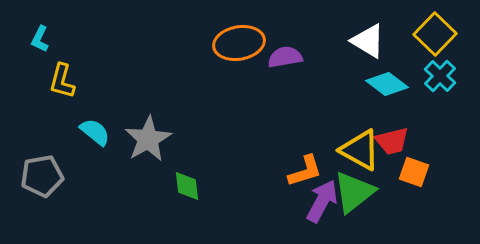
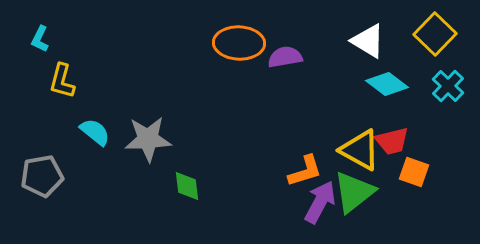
orange ellipse: rotated 12 degrees clockwise
cyan cross: moved 8 px right, 10 px down
gray star: rotated 27 degrees clockwise
purple arrow: moved 2 px left, 1 px down
